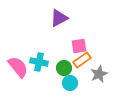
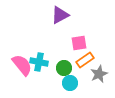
purple triangle: moved 1 px right, 3 px up
pink square: moved 3 px up
orange rectangle: moved 3 px right
pink semicircle: moved 4 px right, 2 px up
